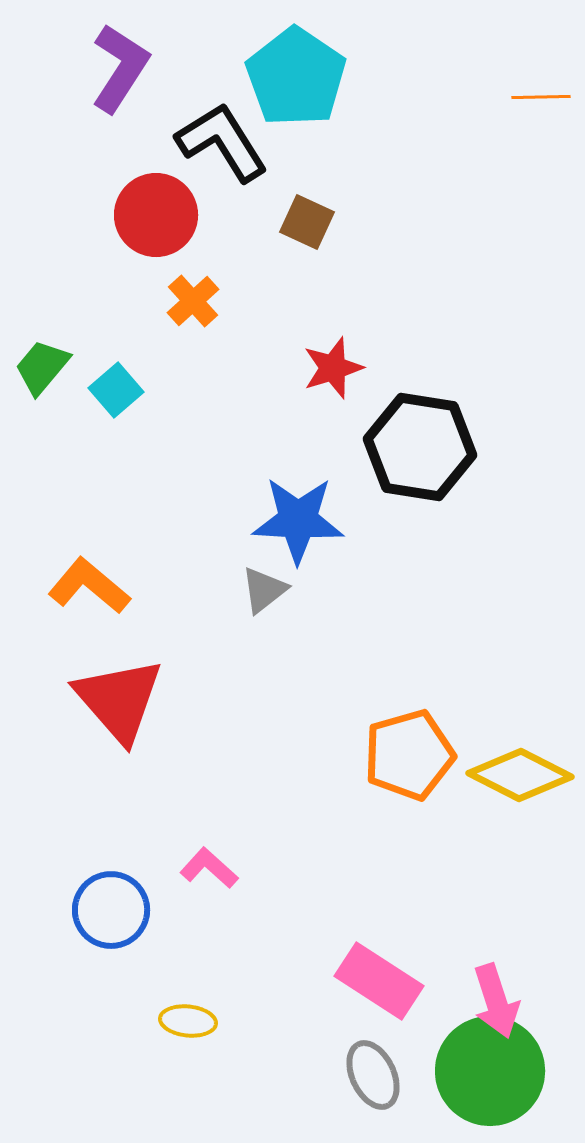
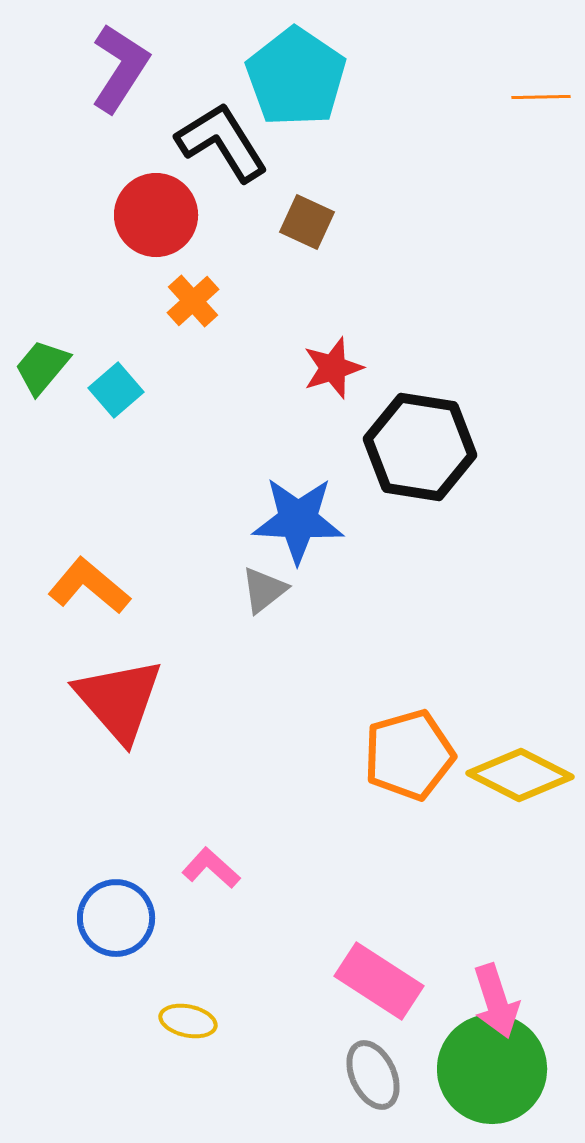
pink L-shape: moved 2 px right
blue circle: moved 5 px right, 8 px down
yellow ellipse: rotated 6 degrees clockwise
green circle: moved 2 px right, 2 px up
